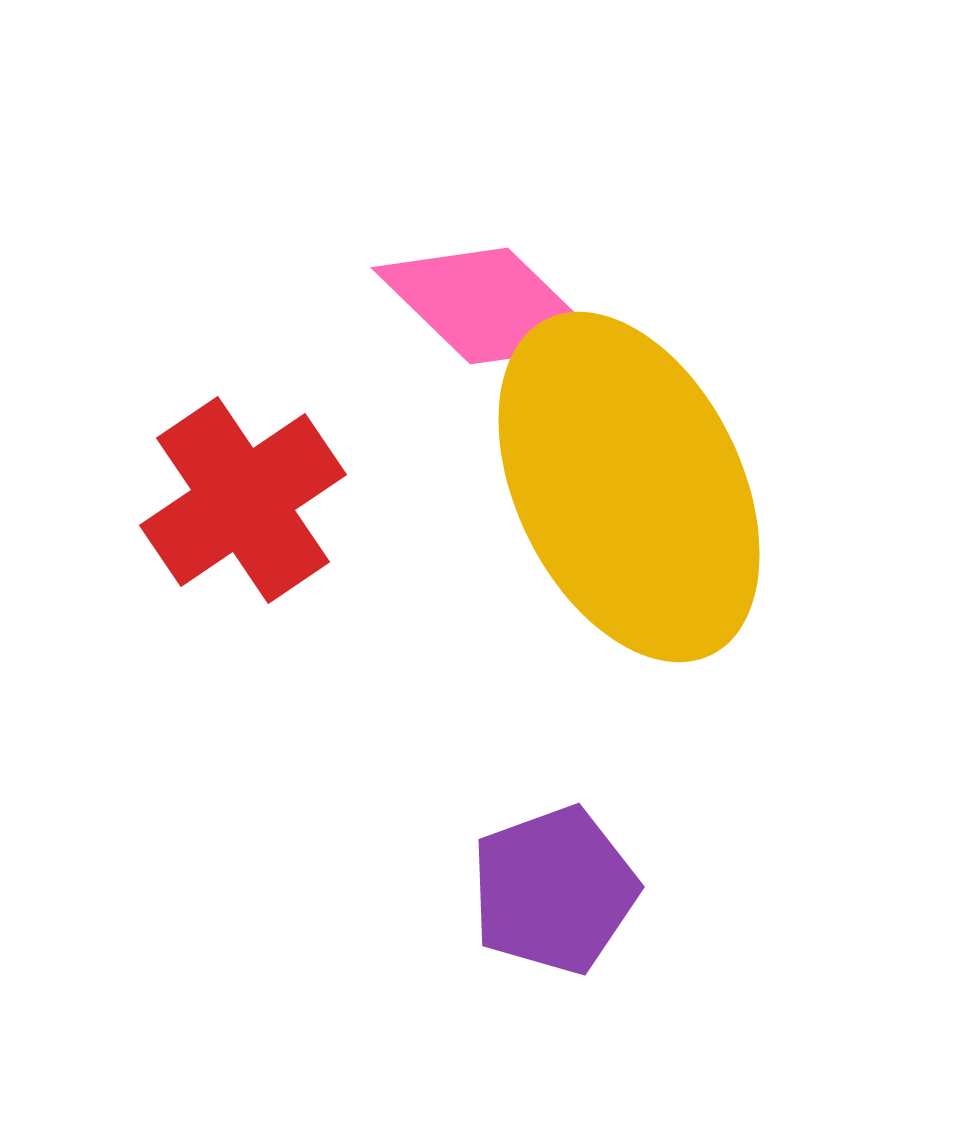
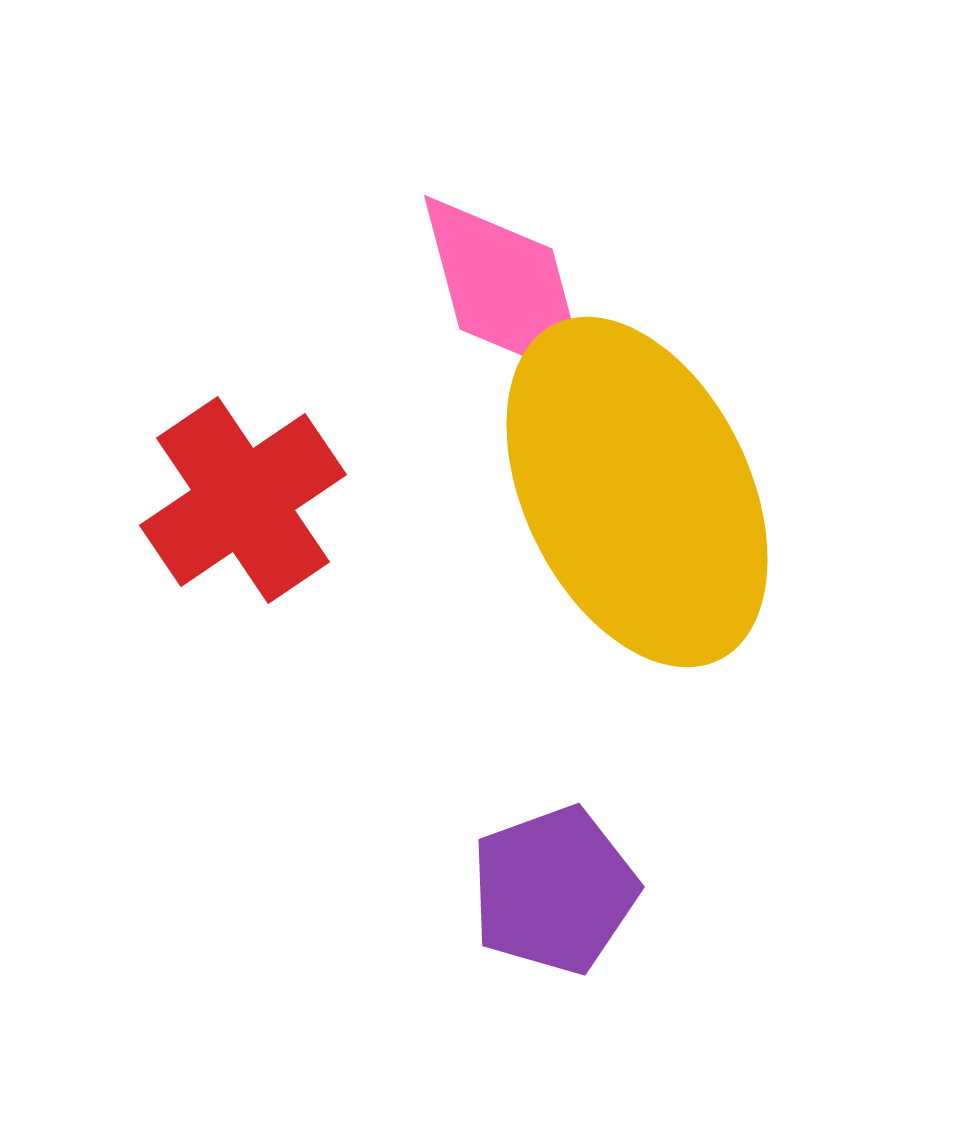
pink diamond: moved 17 px right, 17 px up; rotated 31 degrees clockwise
yellow ellipse: moved 8 px right, 5 px down
